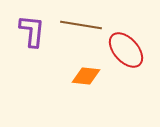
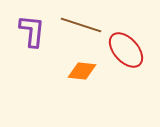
brown line: rotated 9 degrees clockwise
orange diamond: moved 4 px left, 5 px up
